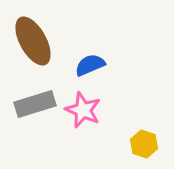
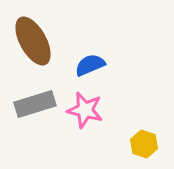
pink star: moved 2 px right; rotated 9 degrees counterclockwise
